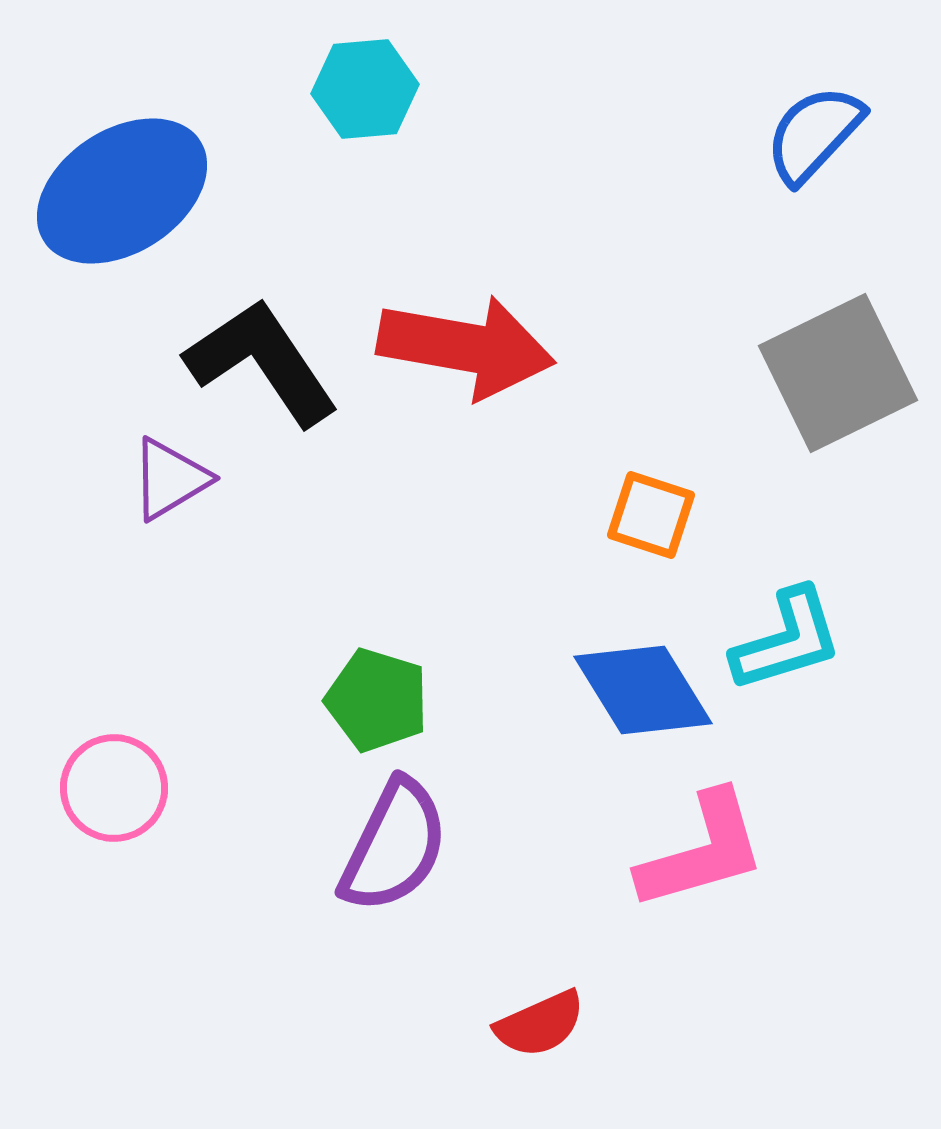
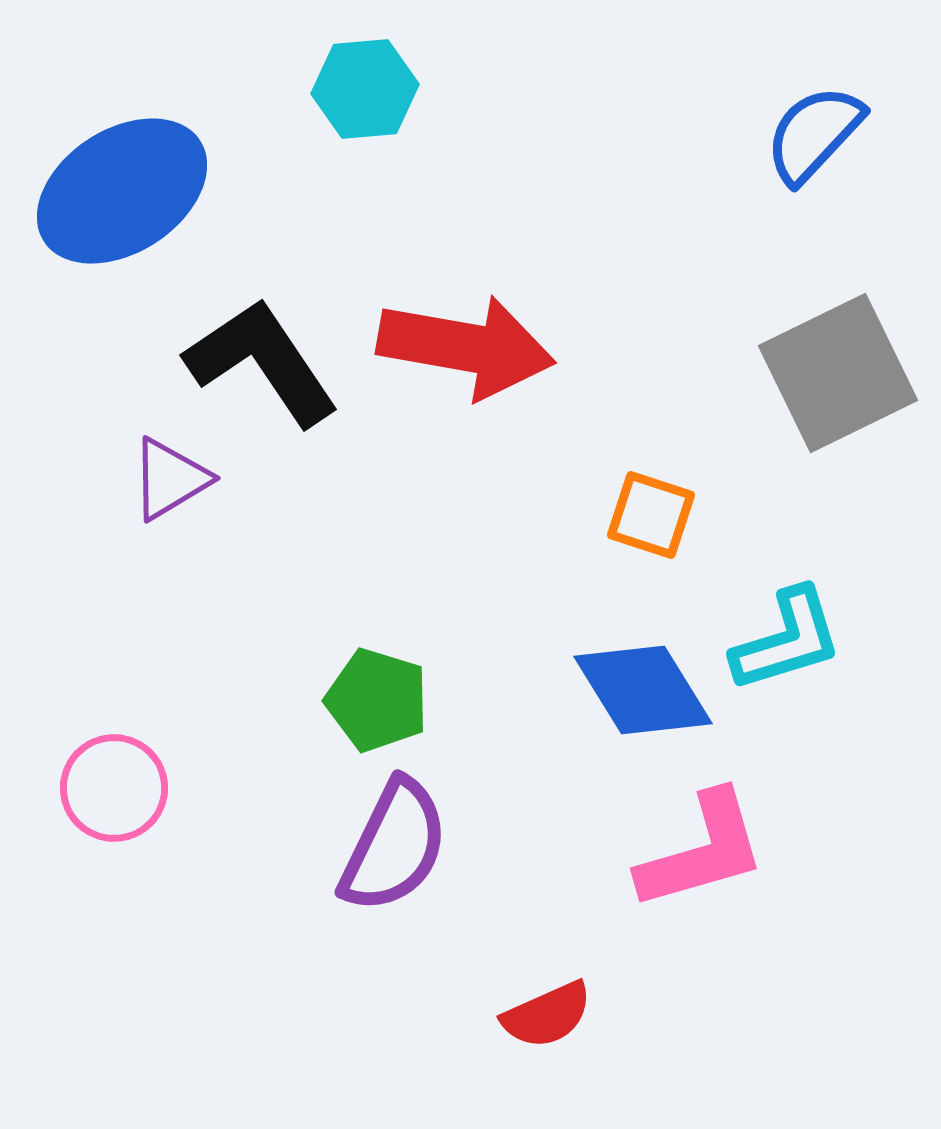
red semicircle: moved 7 px right, 9 px up
